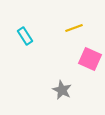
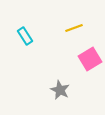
pink square: rotated 35 degrees clockwise
gray star: moved 2 px left
